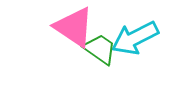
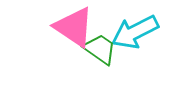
cyan arrow: moved 6 px up
